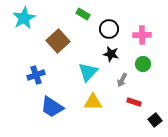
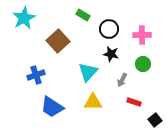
green rectangle: moved 1 px down
